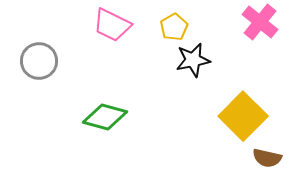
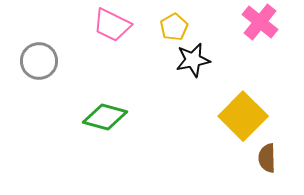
brown semicircle: rotated 76 degrees clockwise
